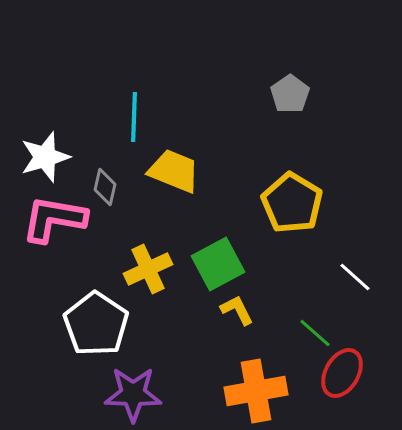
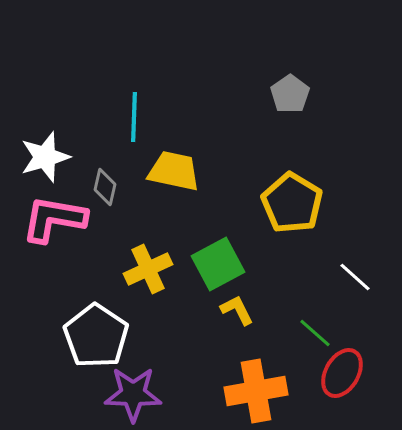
yellow trapezoid: rotated 10 degrees counterclockwise
white pentagon: moved 12 px down
